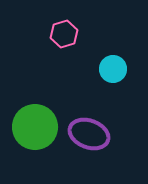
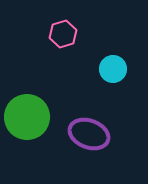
pink hexagon: moved 1 px left
green circle: moved 8 px left, 10 px up
